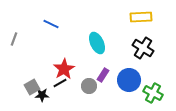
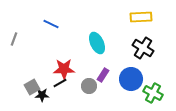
red star: rotated 30 degrees clockwise
blue circle: moved 2 px right, 1 px up
